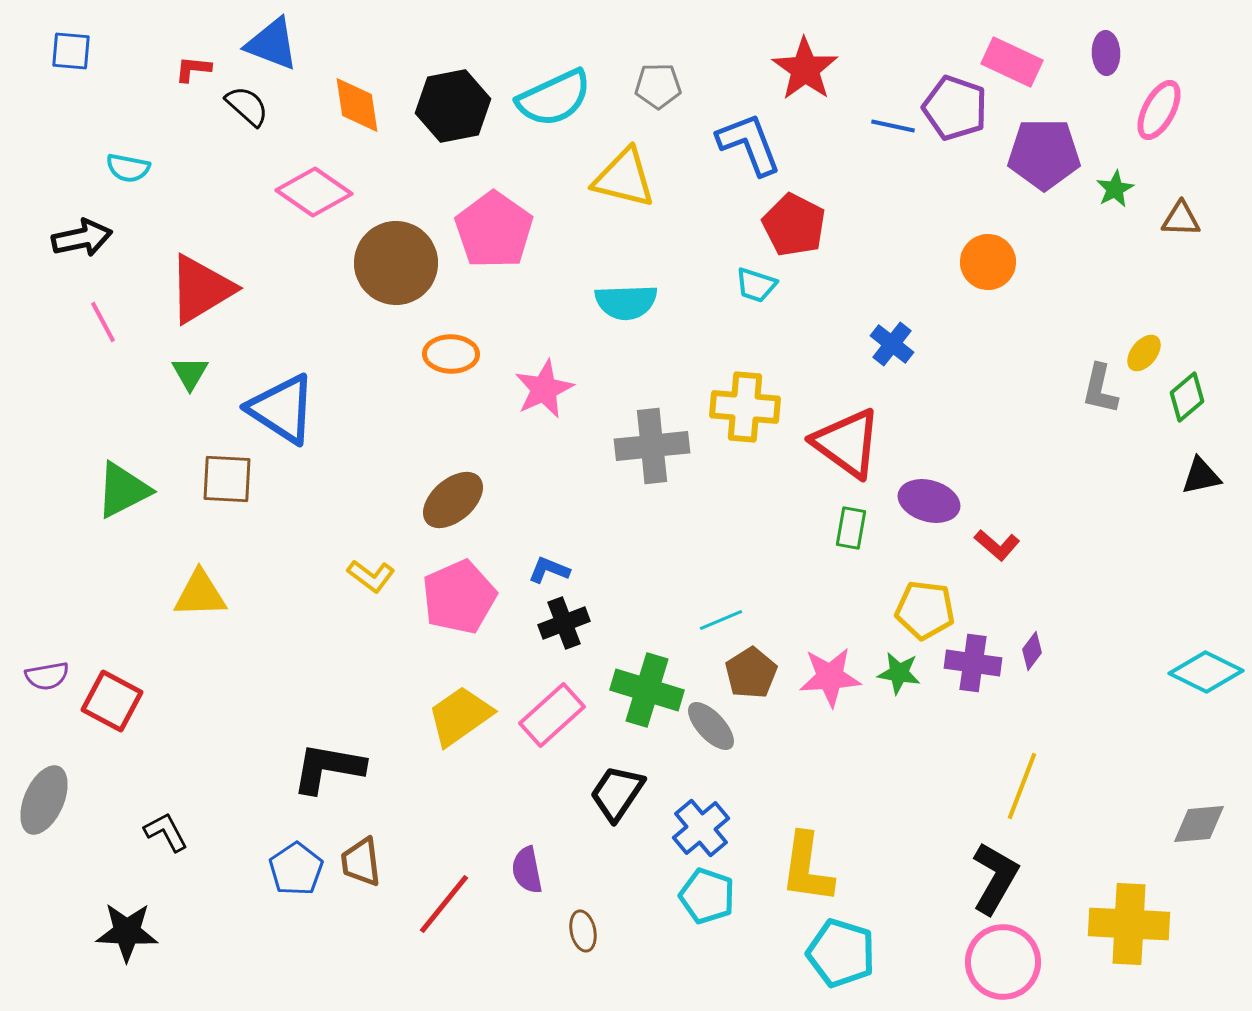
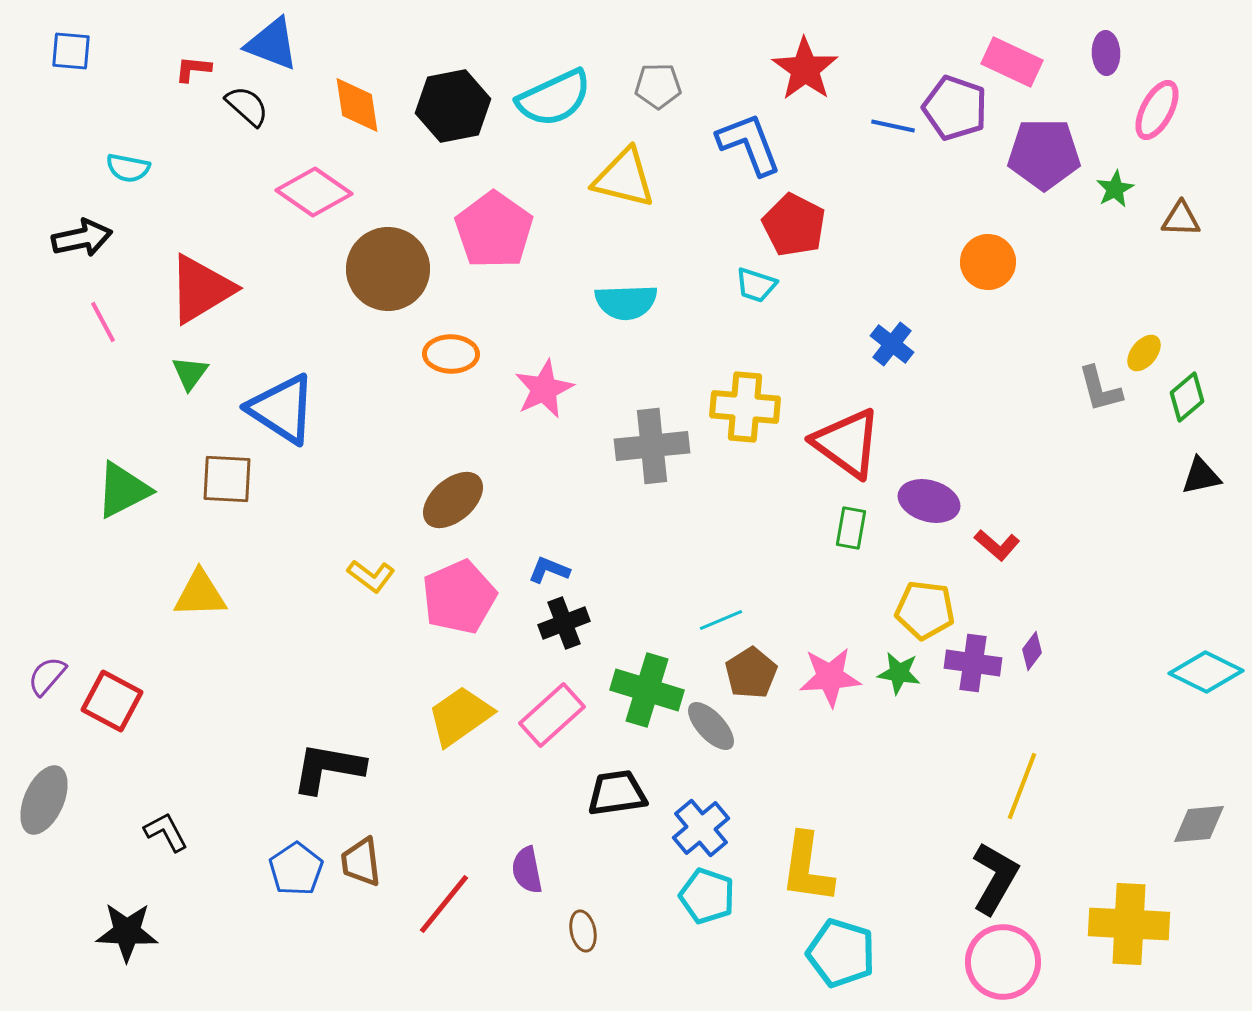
pink ellipse at (1159, 110): moved 2 px left
brown circle at (396, 263): moved 8 px left, 6 px down
green triangle at (190, 373): rotated 6 degrees clockwise
gray L-shape at (1100, 389): rotated 28 degrees counterclockwise
purple semicircle at (47, 676): rotated 141 degrees clockwise
black trapezoid at (617, 793): rotated 48 degrees clockwise
